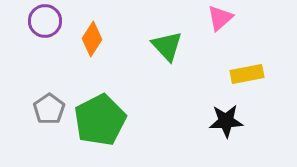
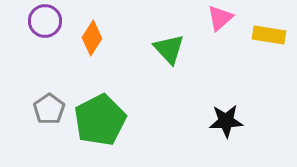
orange diamond: moved 1 px up
green triangle: moved 2 px right, 3 px down
yellow rectangle: moved 22 px right, 39 px up; rotated 20 degrees clockwise
